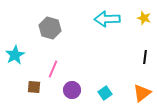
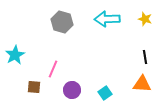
yellow star: moved 1 px right, 1 px down
gray hexagon: moved 12 px right, 6 px up
black line: rotated 16 degrees counterclockwise
orange triangle: moved 9 px up; rotated 42 degrees clockwise
